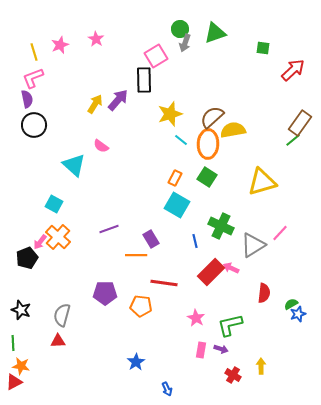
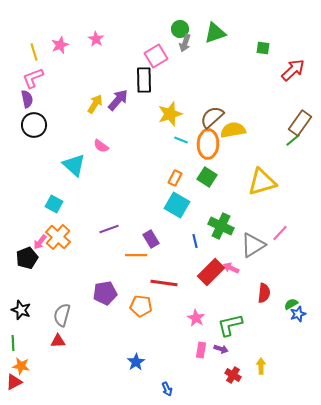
cyan line at (181, 140): rotated 16 degrees counterclockwise
purple pentagon at (105, 293): rotated 10 degrees counterclockwise
